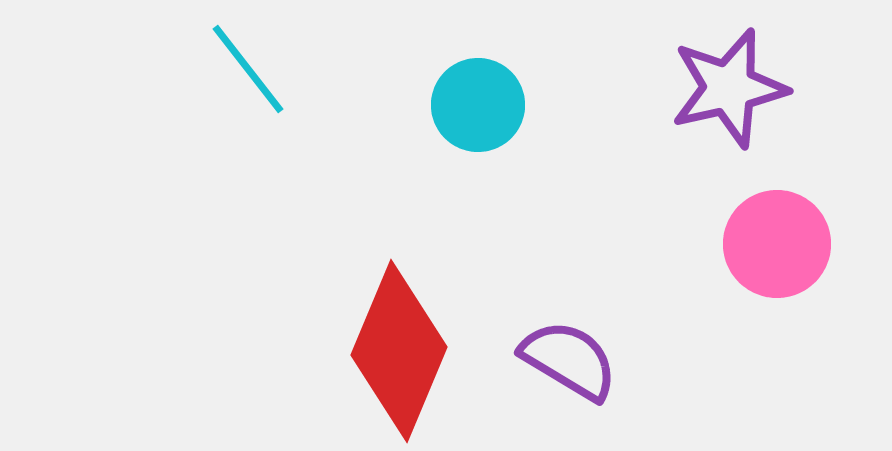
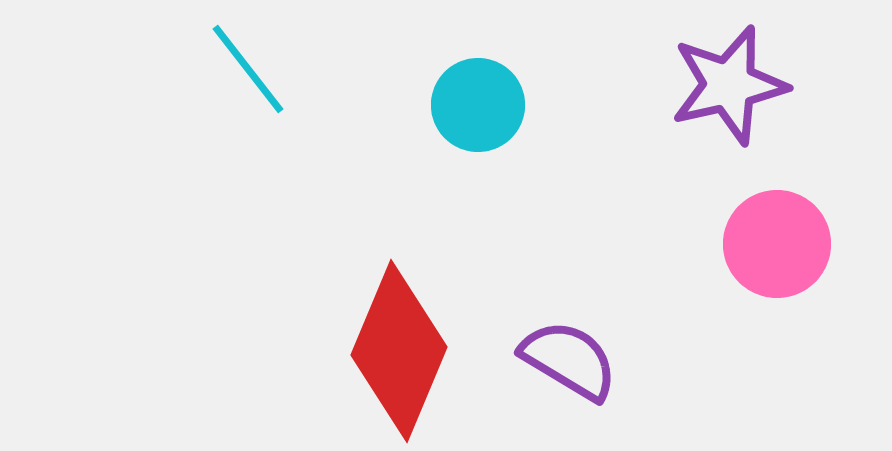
purple star: moved 3 px up
